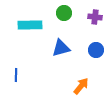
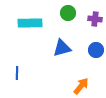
green circle: moved 4 px right
purple cross: moved 2 px down
cyan rectangle: moved 2 px up
blue triangle: moved 1 px right
blue line: moved 1 px right, 2 px up
